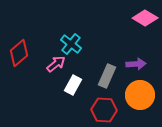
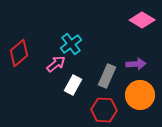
pink diamond: moved 3 px left, 2 px down
cyan cross: rotated 15 degrees clockwise
